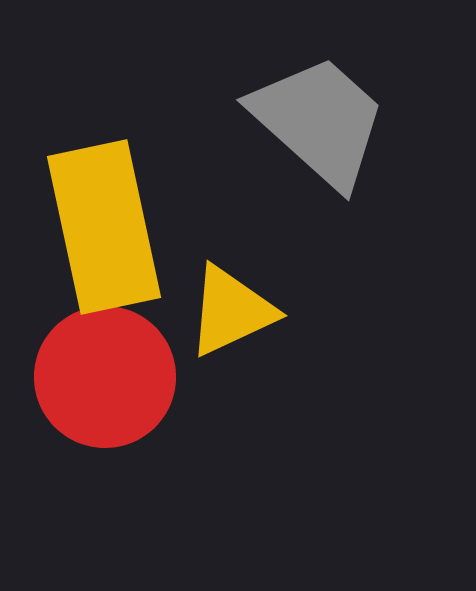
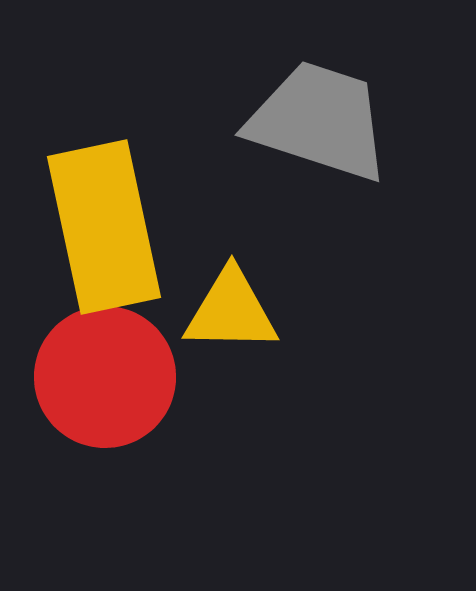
gray trapezoid: rotated 24 degrees counterclockwise
yellow triangle: rotated 26 degrees clockwise
